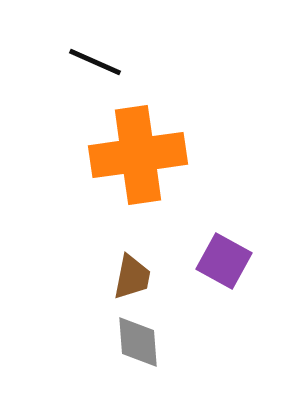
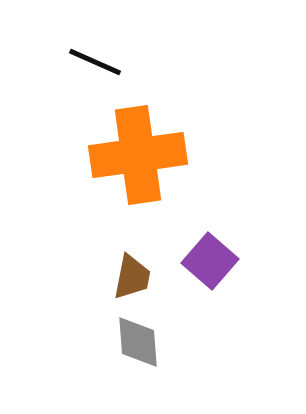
purple square: moved 14 px left; rotated 12 degrees clockwise
